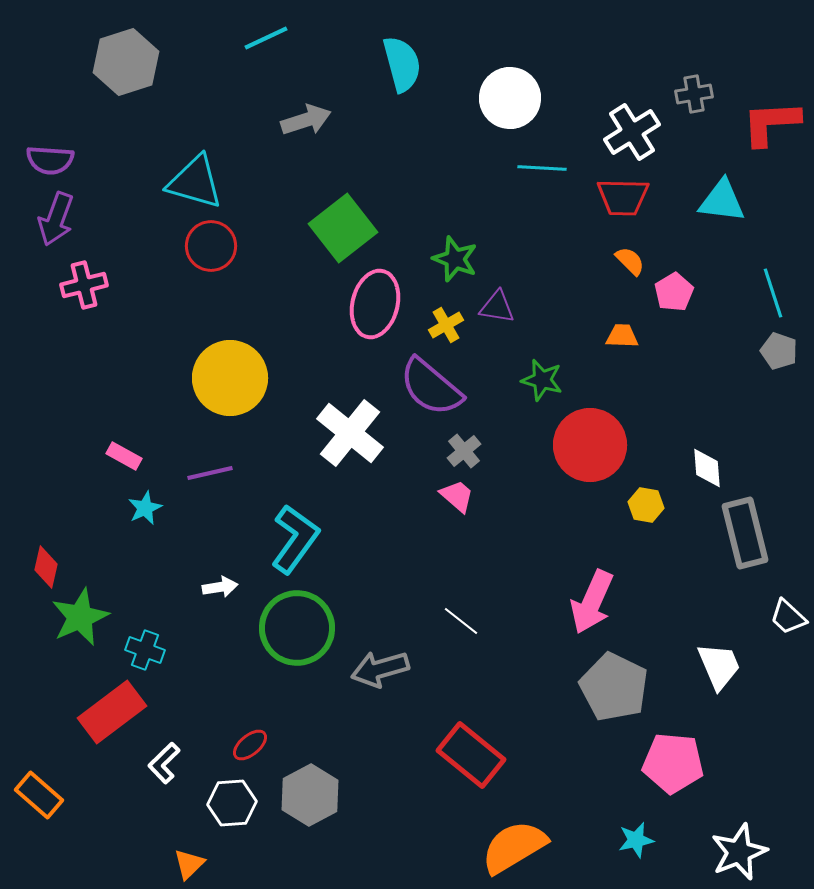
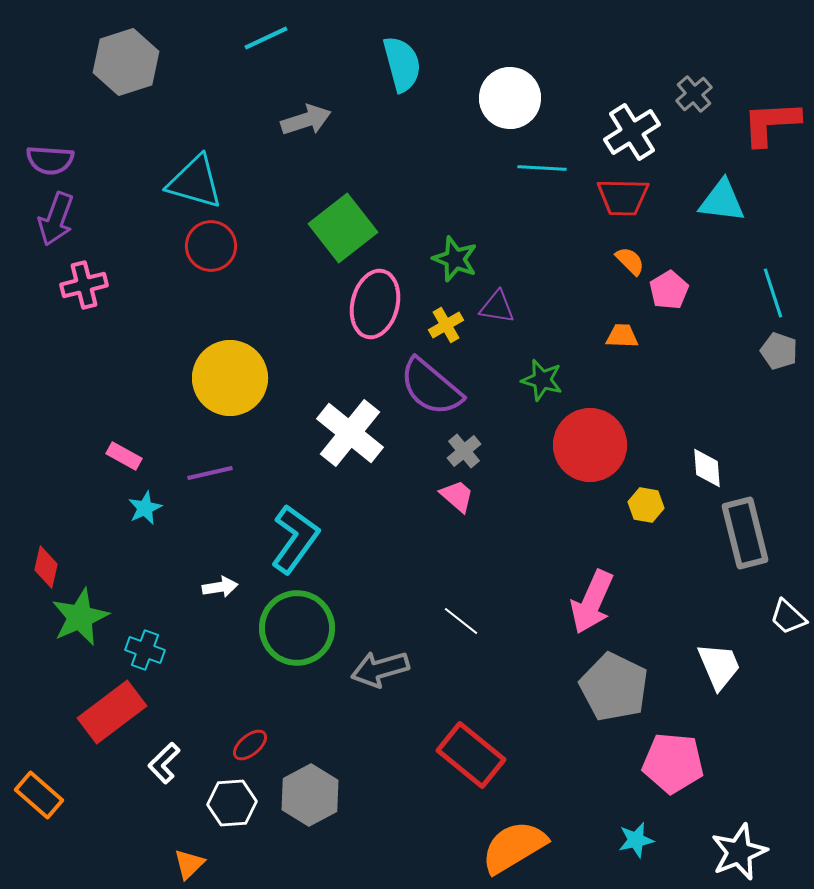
gray cross at (694, 94): rotated 30 degrees counterclockwise
pink pentagon at (674, 292): moved 5 px left, 2 px up
